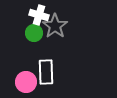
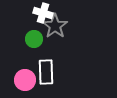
white cross: moved 4 px right, 2 px up
green circle: moved 6 px down
pink circle: moved 1 px left, 2 px up
